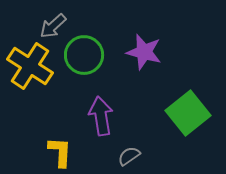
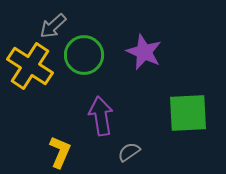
purple star: rotated 9 degrees clockwise
green square: rotated 36 degrees clockwise
yellow L-shape: rotated 20 degrees clockwise
gray semicircle: moved 4 px up
